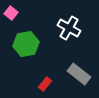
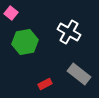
white cross: moved 4 px down
green hexagon: moved 1 px left, 2 px up
red rectangle: rotated 24 degrees clockwise
